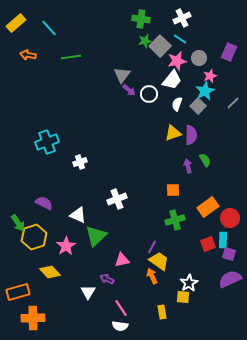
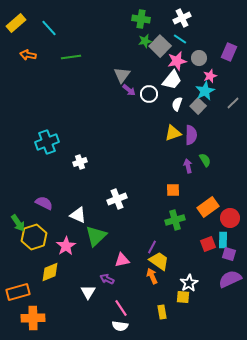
yellow diamond at (50, 272): rotated 70 degrees counterclockwise
